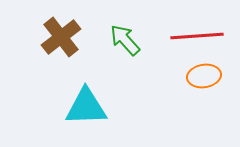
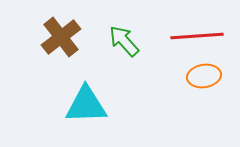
green arrow: moved 1 px left, 1 px down
cyan triangle: moved 2 px up
